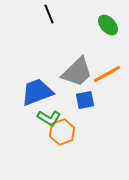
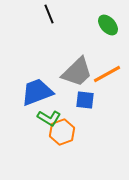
blue square: rotated 18 degrees clockwise
